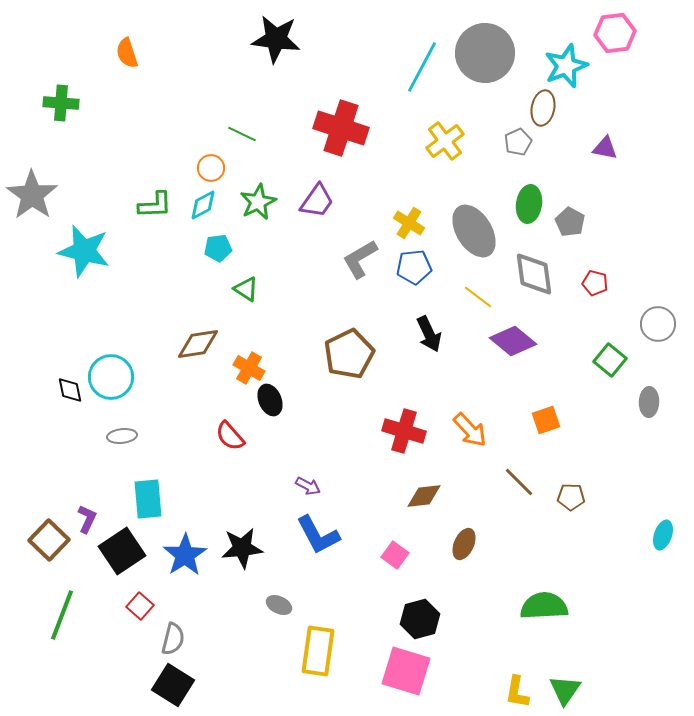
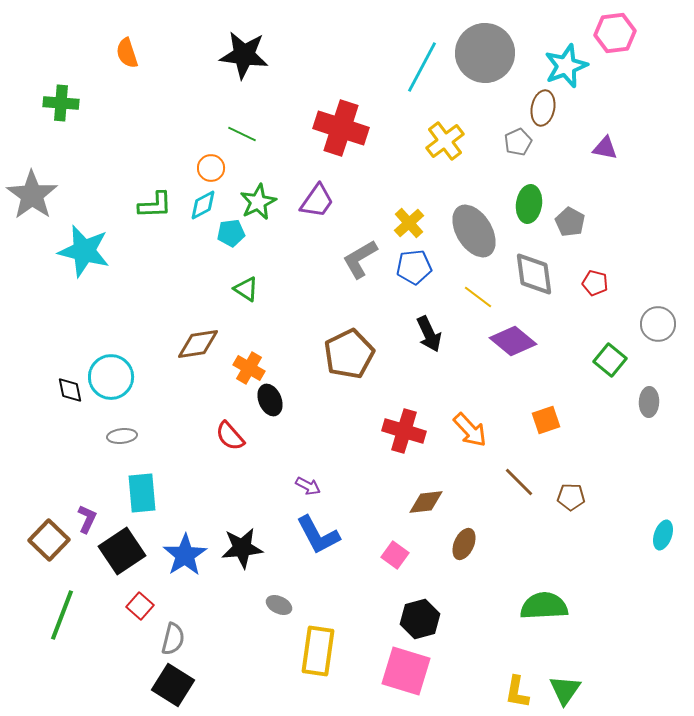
black star at (276, 39): moved 32 px left, 16 px down
yellow cross at (409, 223): rotated 16 degrees clockwise
cyan pentagon at (218, 248): moved 13 px right, 15 px up
brown diamond at (424, 496): moved 2 px right, 6 px down
cyan rectangle at (148, 499): moved 6 px left, 6 px up
